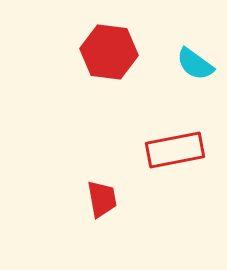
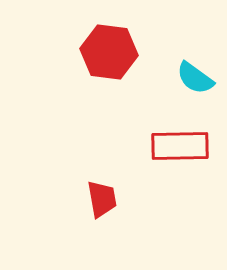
cyan semicircle: moved 14 px down
red rectangle: moved 5 px right, 4 px up; rotated 10 degrees clockwise
